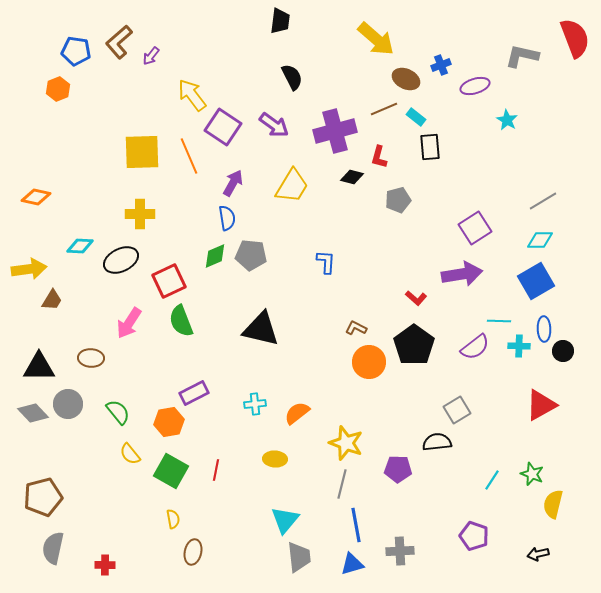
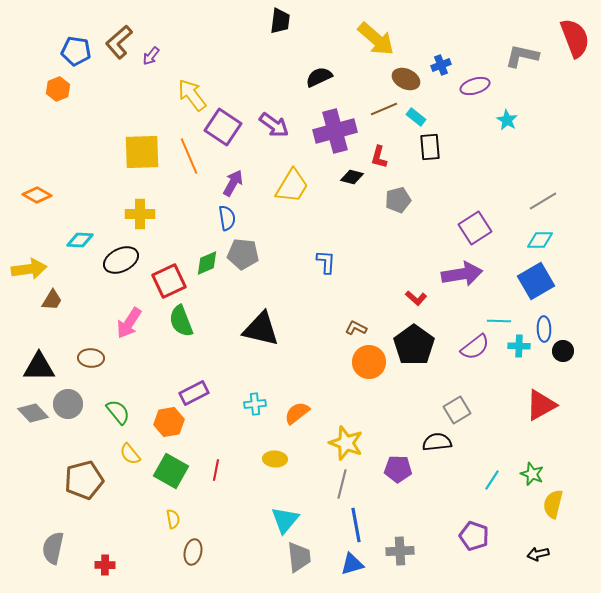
black semicircle at (292, 77): moved 27 px right; rotated 88 degrees counterclockwise
orange diamond at (36, 197): moved 1 px right, 2 px up; rotated 16 degrees clockwise
cyan diamond at (80, 246): moved 6 px up
gray pentagon at (251, 255): moved 8 px left, 1 px up
green diamond at (215, 256): moved 8 px left, 7 px down
brown pentagon at (43, 497): moved 41 px right, 17 px up
